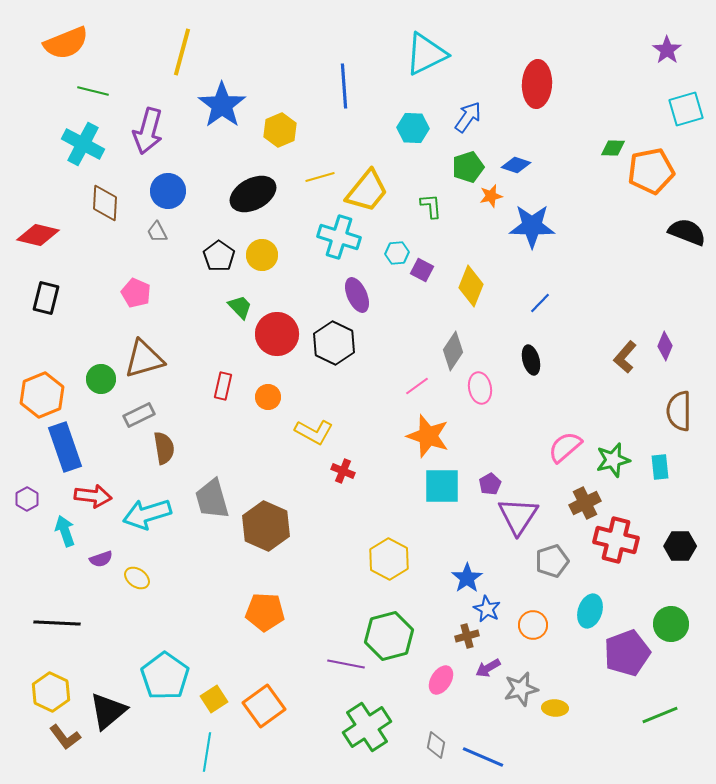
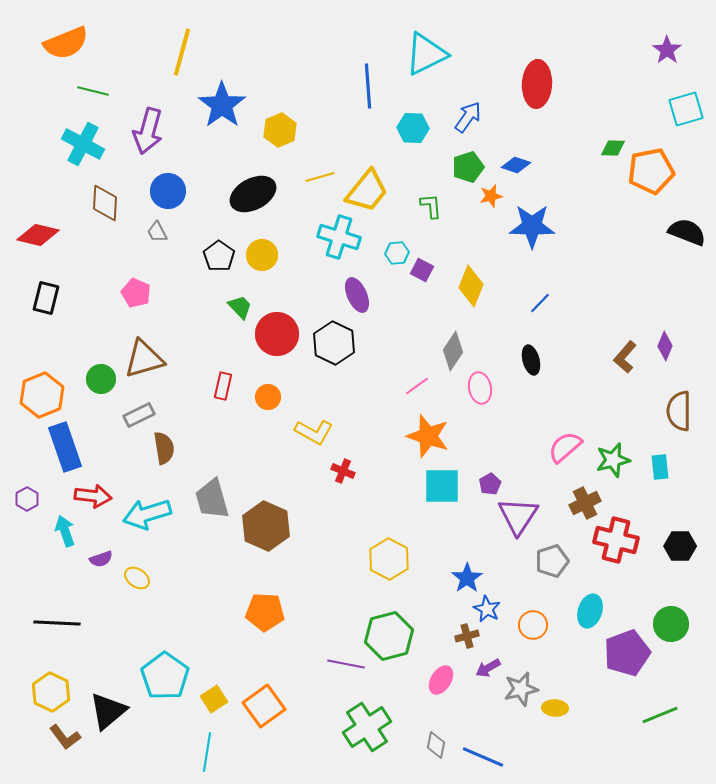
blue line at (344, 86): moved 24 px right
